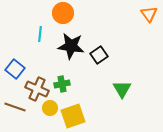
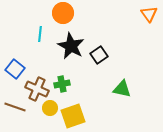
black star: rotated 20 degrees clockwise
green triangle: rotated 48 degrees counterclockwise
